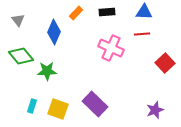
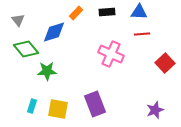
blue triangle: moved 5 px left
blue diamond: rotated 50 degrees clockwise
pink cross: moved 6 px down
green diamond: moved 5 px right, 7 px up
purple rectangle: rotated 25 degrees clockwise
yellow square: rotated 10 degrees counterclockwise
